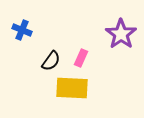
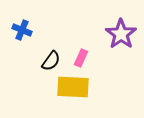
yellow rectangle: moved 1 px right, 1 px up
